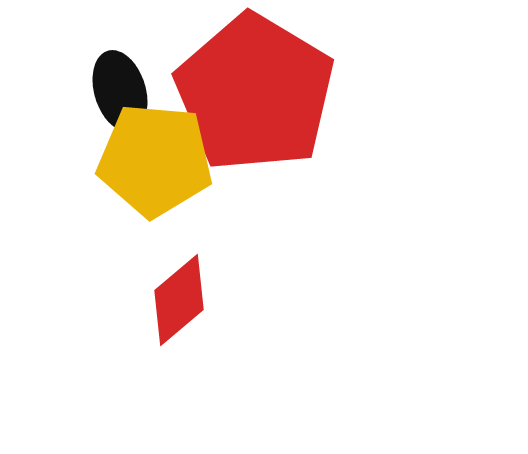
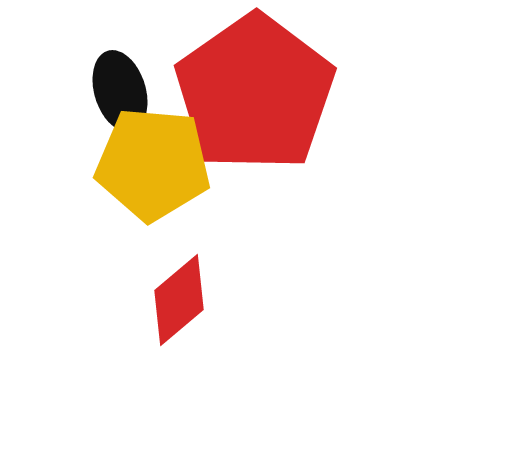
red pentagon: rotated 6 degrees clockwise
yellow pentagon: moved 2 px left, 4 px down
